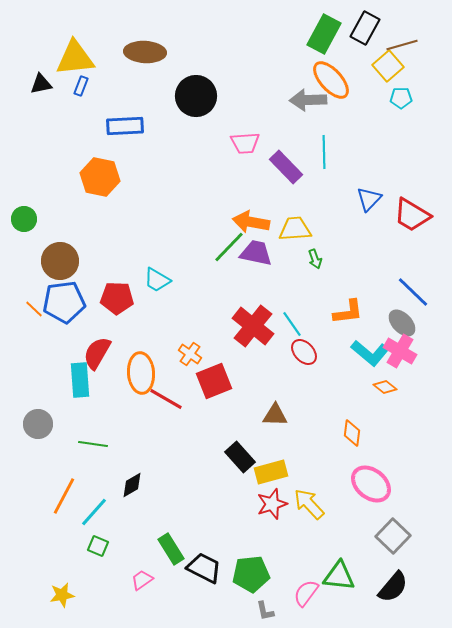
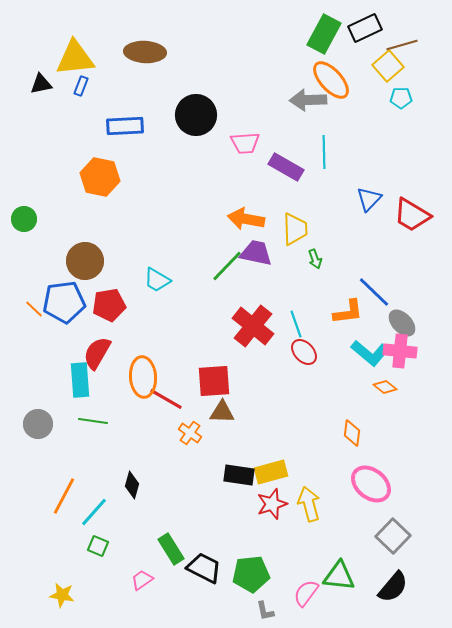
black rectangle at (365, 28): rotated 36 degrees clockwise
black circle at (196, 96): moved 19 px down
purple rectangle at (286, 167): rotated 16 degrees counterclockwise
orange arrow at (251, 222): moved 5 px left, 3 px up
yellow trapezoid at (295, 229): rotated 92 degrees clockwise
green line at (229, 247): moved 2 px left, 19 px down
brown circle at (60, 261): moved 25 px right
blue line at (413, 292): moved 39 px left
red pentagon at (117, 298): moved 8 px left, 7 px down; rotated 12 degrees counterclockwise
cyan line at (292, 324): moved 4 px right; rotated 16 degrees clockwise
pink cross at (400, 351): rotated 24 degrees counterclockwise
orange cross at (190, 354): moved 79 px down
orange ellipse at (141, 373): moved 2 px right, 4 px down
red square at (214, 381): rotated 18 degrees clockwise
brown triangle at (275, 415): moved 53 px left, 3 px up
green line at (93, 444): moved 23 px up
black rectangle at (240, 457): moved 1 px left, 18 px down; rotated 40 degrees counterclockwise
black diamond at (132, 485): rotated 44 degrees counterclockwise
yellow arrow at (309, 504): rotated 28 degrees clockwise
yellow star at (62, 595): rotated 20 degrees clockwise
